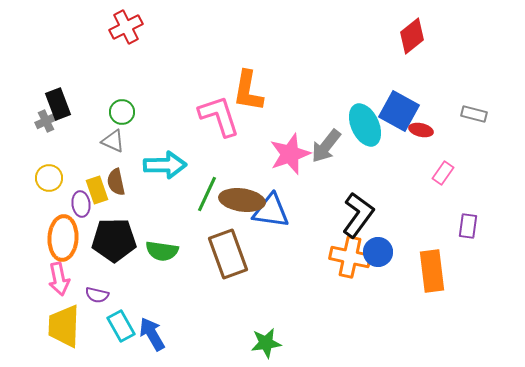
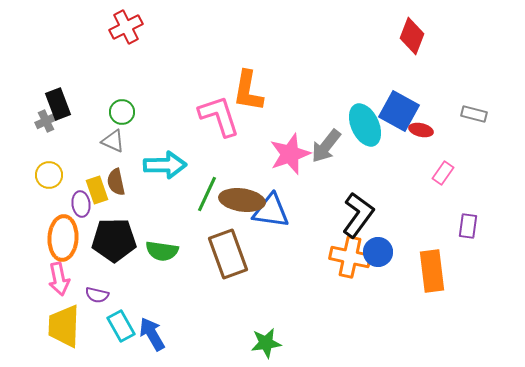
red diamond: rotated 30 degrees counterclockwise
yellow circle: moved 3 px up
